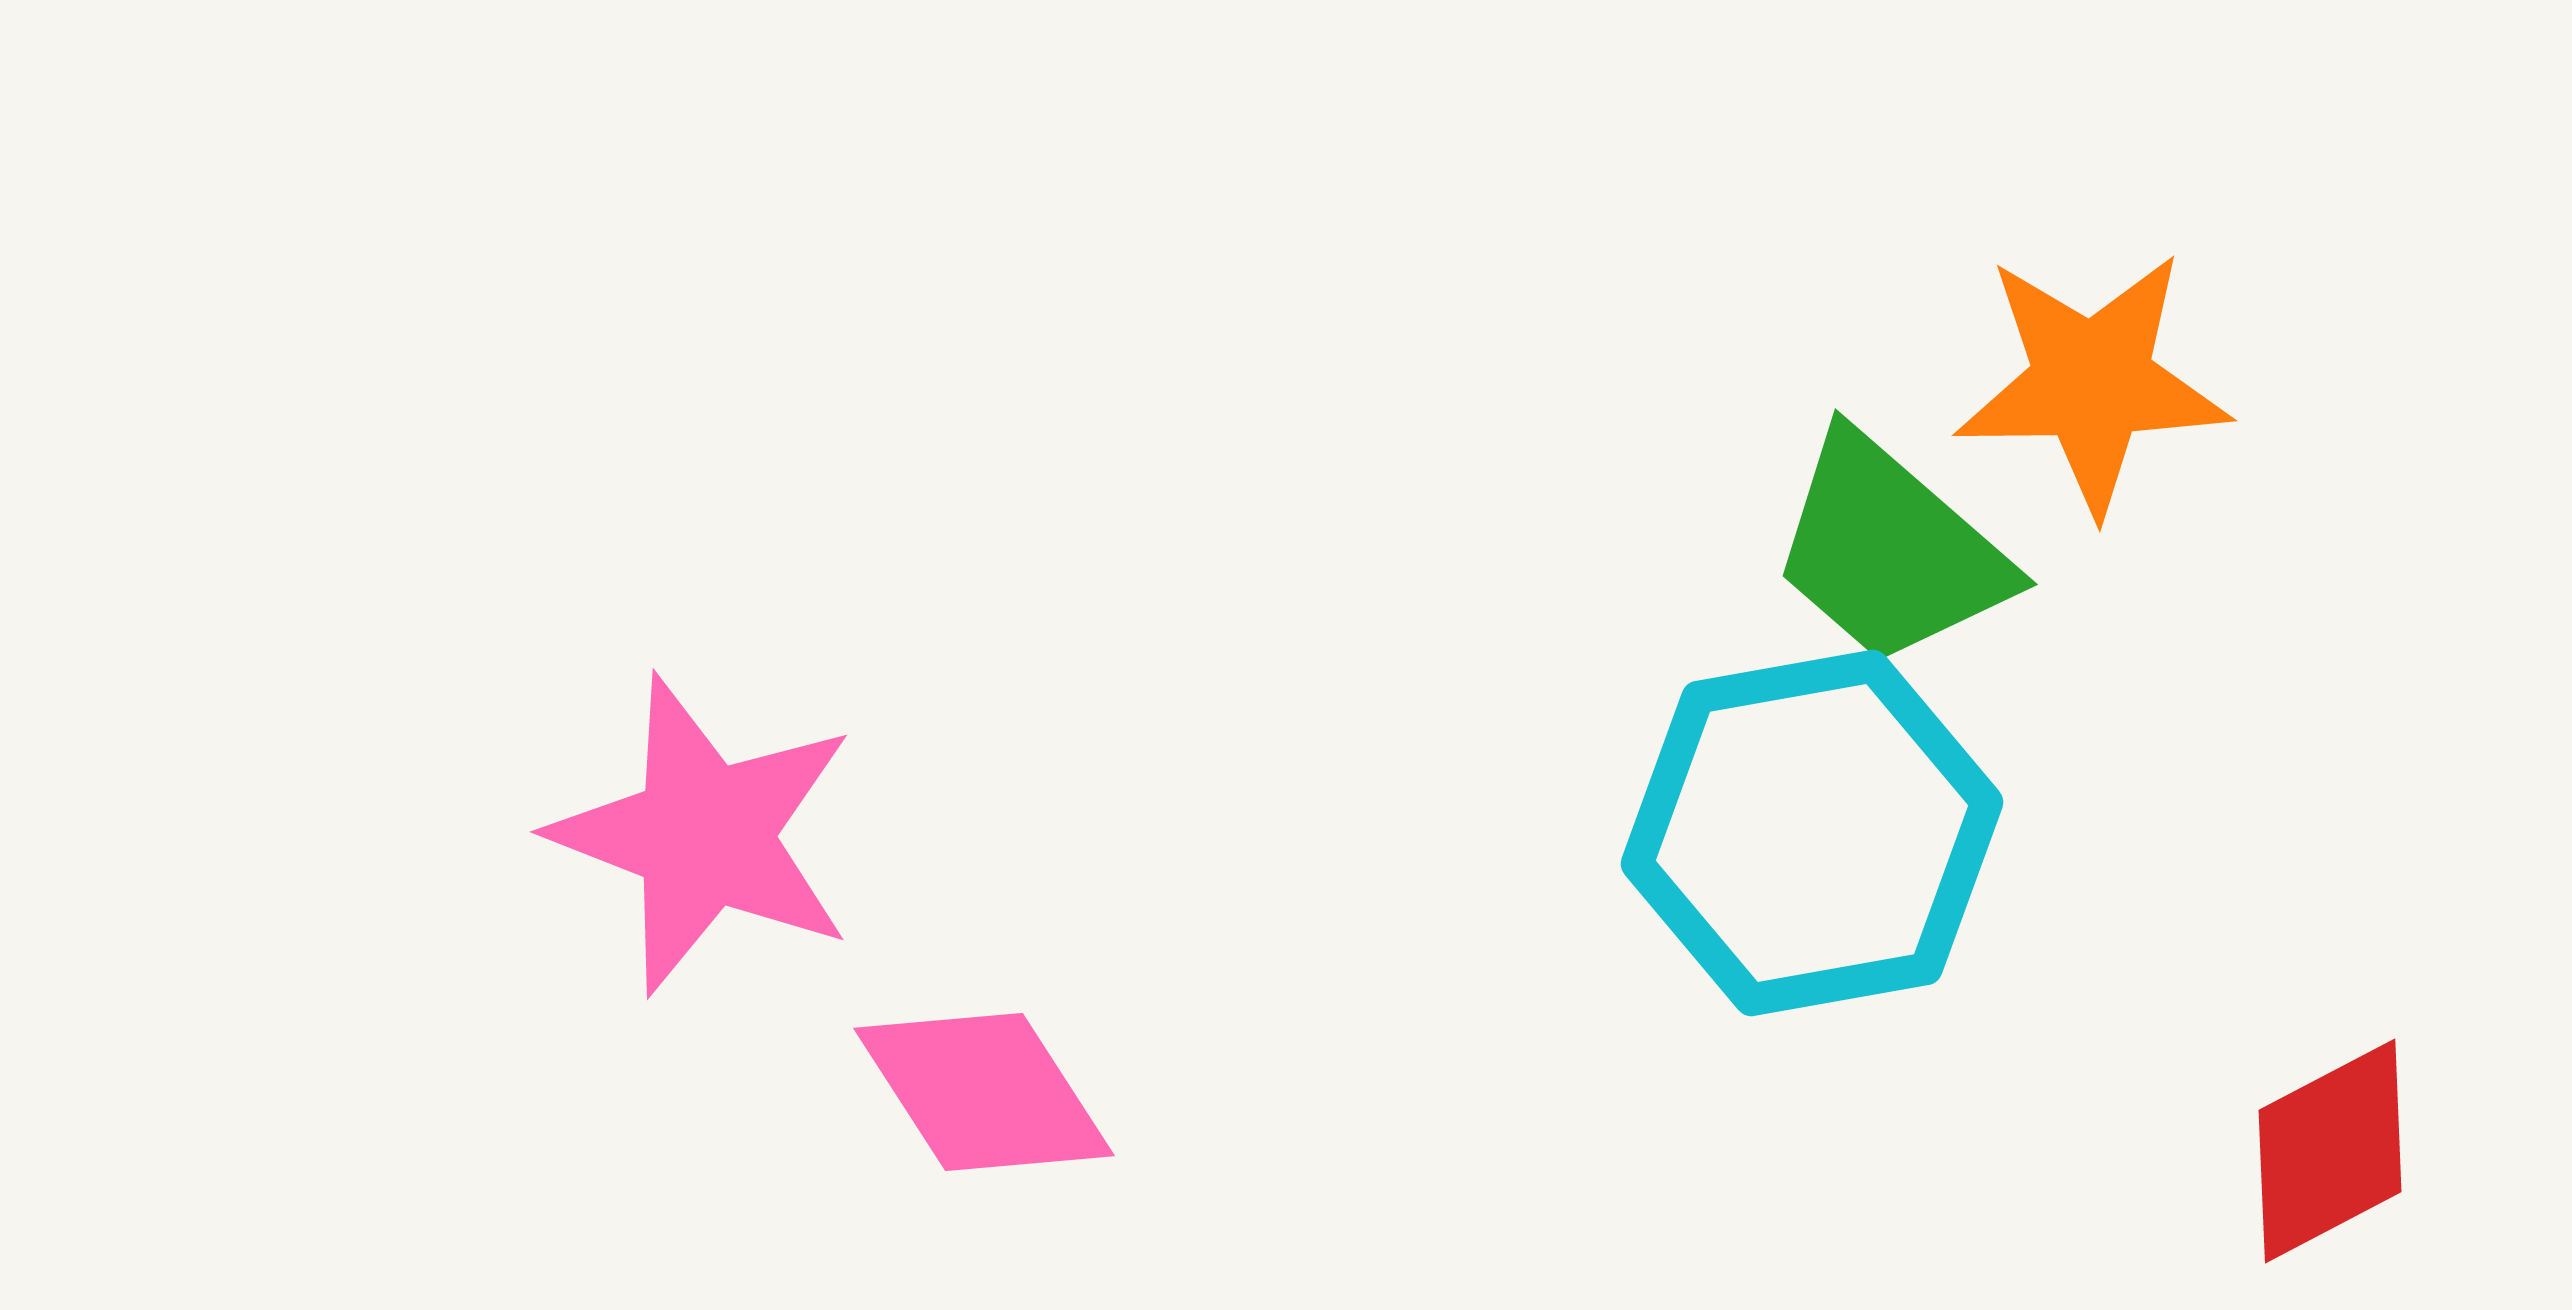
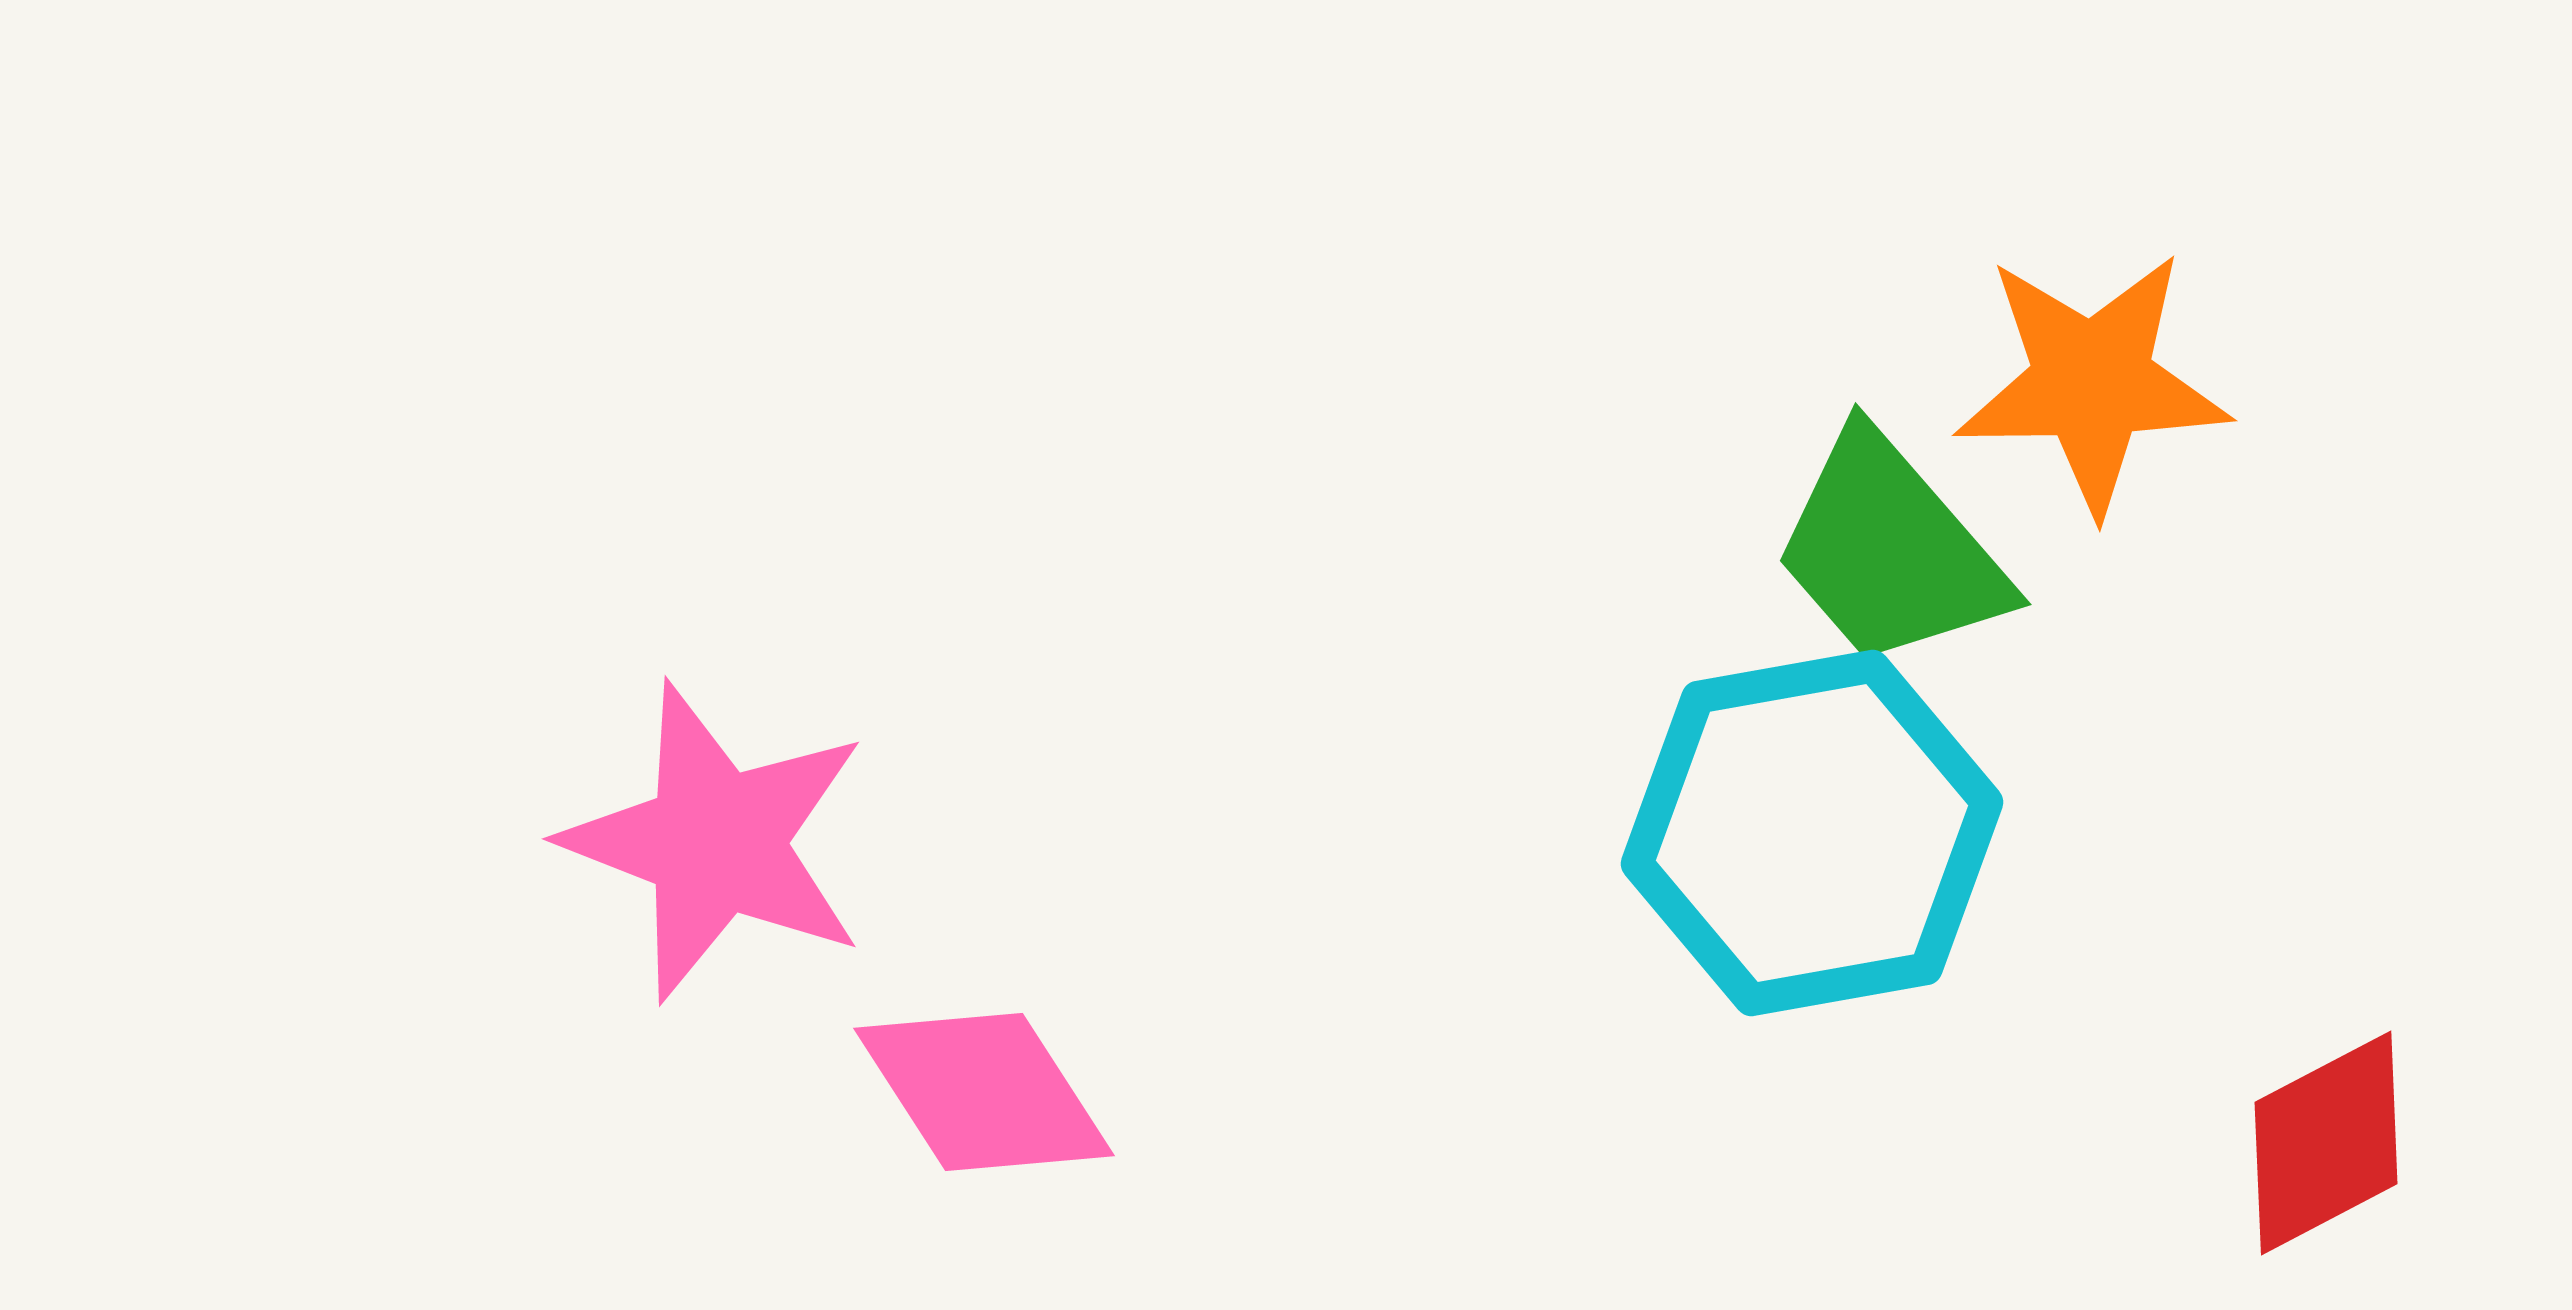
green trapezoid: rotated 8 degrees clockwise
pink star: moved 12 px right, 7 px down
red diamond: moved 4 px left, 8 px up
